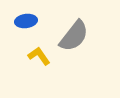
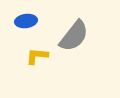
yellow L-shape: moved 2 px left; rotated 50 degrees counterclockwise
